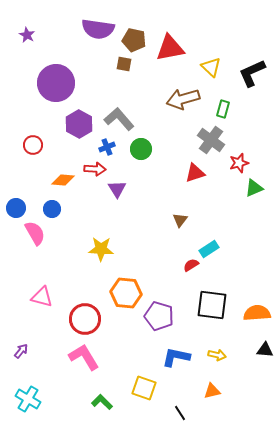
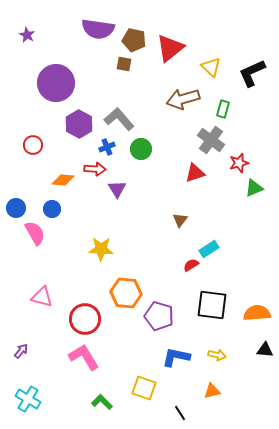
red triangle at (170, 48): rotated 28 degrees counterclockwise
